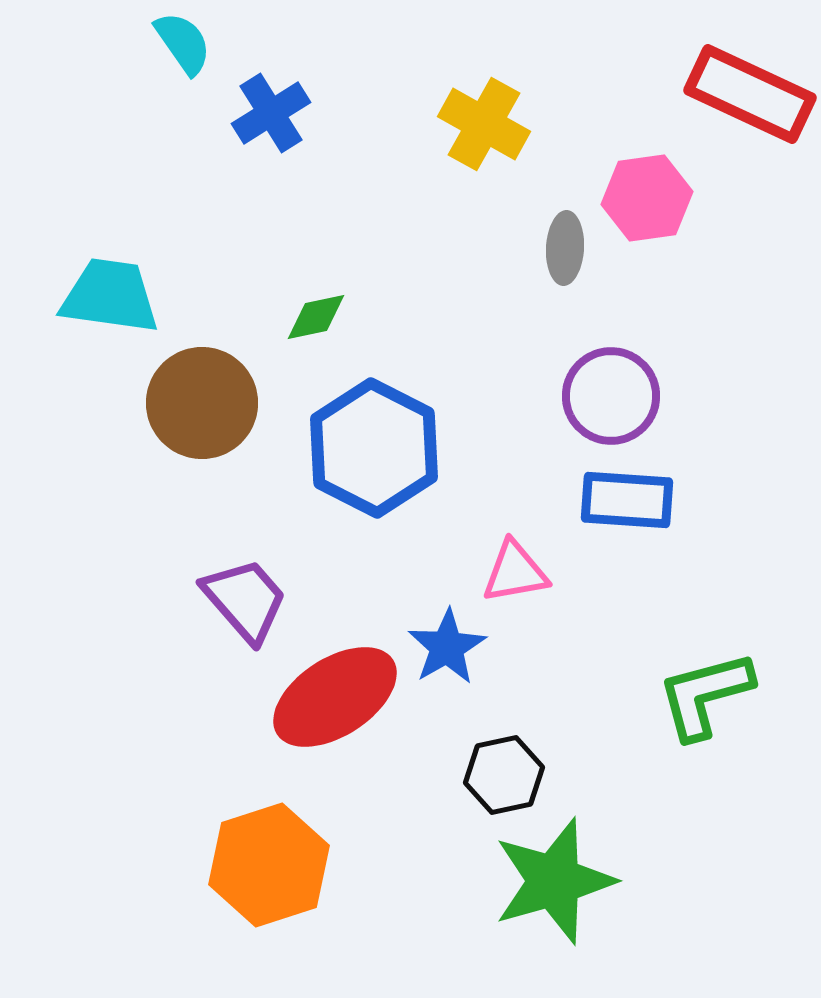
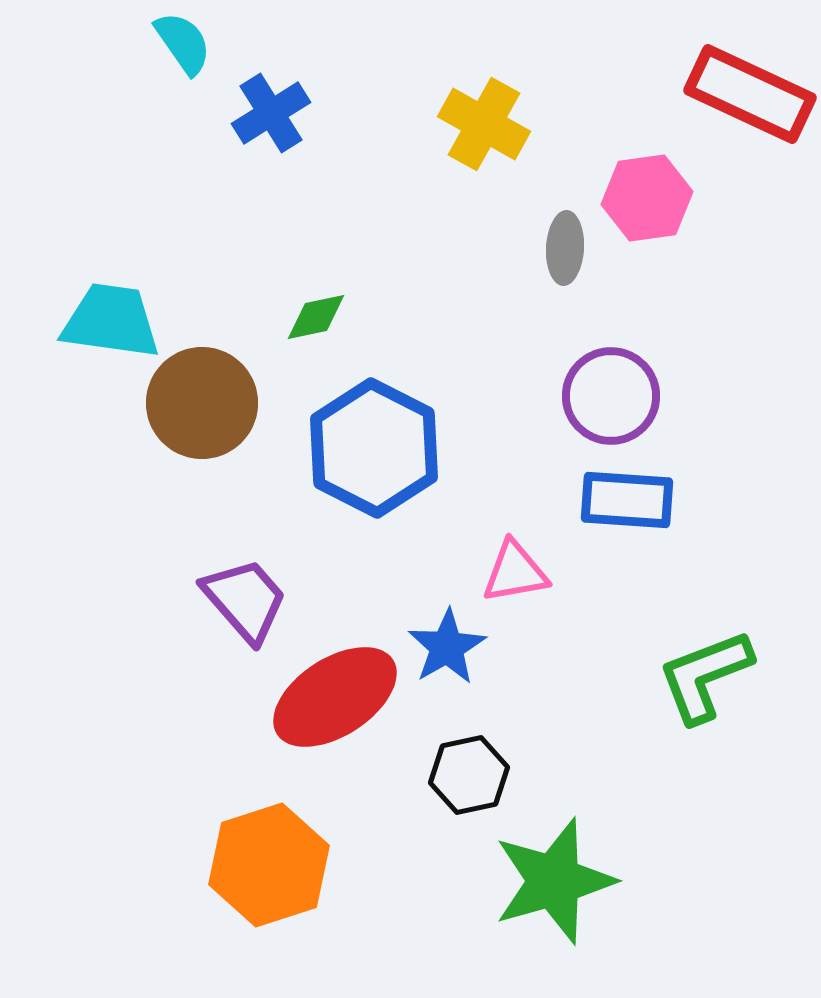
cyan trapezoid: moved 1 px right, 25 px down
green L-shape: moved 19 px up; rotated 6 degrees counterclockwise
black hexagon: moved 35 px left
